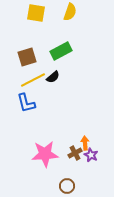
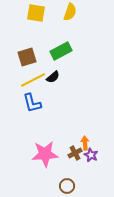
blue L-shape: moved 6 px right
